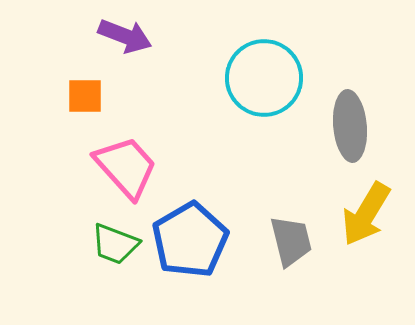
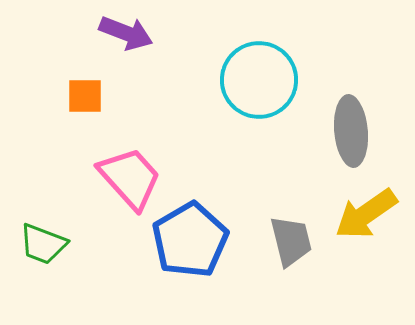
purple arrow: moved 1 px right, 3 px up
cyan circle: moved 5 px left, 2 px down
gray ellipse: moved 1 px right, 5 px down
pink trapezoid: moved 4 px right, 11 px down
yellow arrow: rotated 24 degrees clockwise
green trapezoid: moved 72 px left
